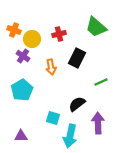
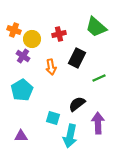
green line: moved 2 px left, 4 px up
